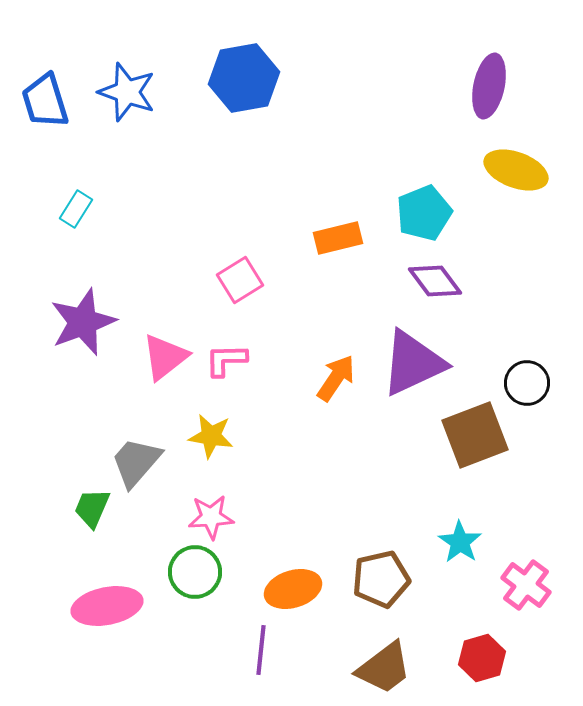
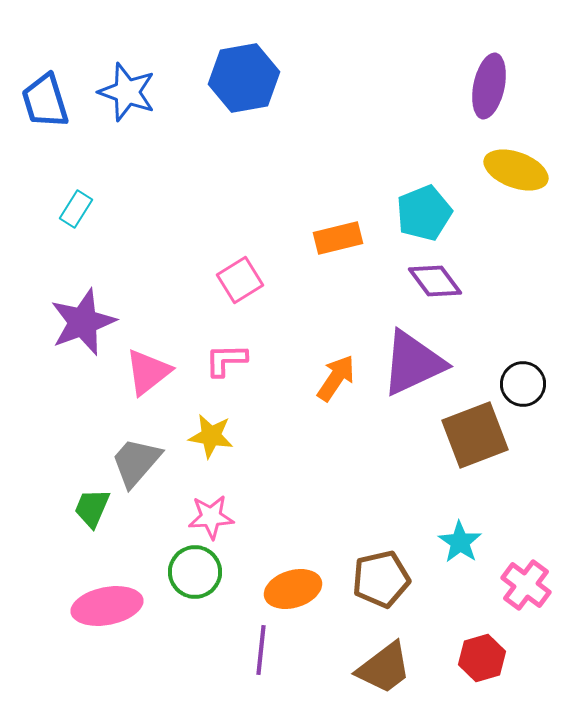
pink triangle: moved 17 px left, 15 px down
black circle: moved 4 px left, 1 px down
